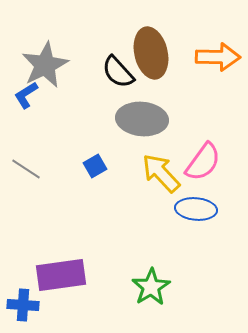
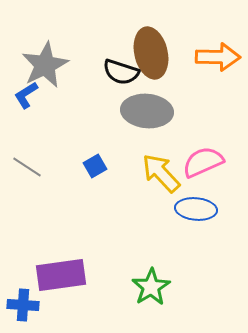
black semicircle: moved 3 px right; rotated 30 degrees counterclockwise
gray ellipse: moved 5 px right, 8 px up
pink semicircle: rotated 150 degrees counterclockwise
gray line: moved 1 px right, 2 px up
